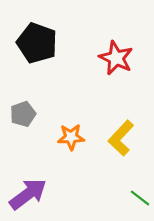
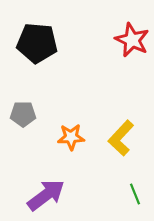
black pentagon: rotated 15 degrees counterclockwise
red star: moved 16 px right, 18 px up
gray pentagon: rotated 20 degrees clockwise
purple arrow: moved 18 px right, 1 px down
green line: moved 5 px left, 4 px up; rotated 30 degrees clockwise
